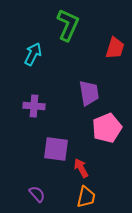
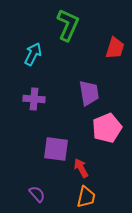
purple cross: moved 7 px up
